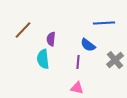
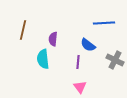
brown line: rotated 30 degrees counterclockwise
purple semicircle: moved 2 px right
gray cross: rotated 24 degrees counterclockwise
pink triangle: moved 3 px right, 1 px up; rotated 40 degrees clockwise
